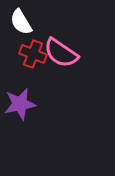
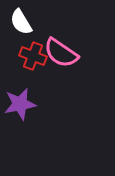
red cross: moved 2 px down
